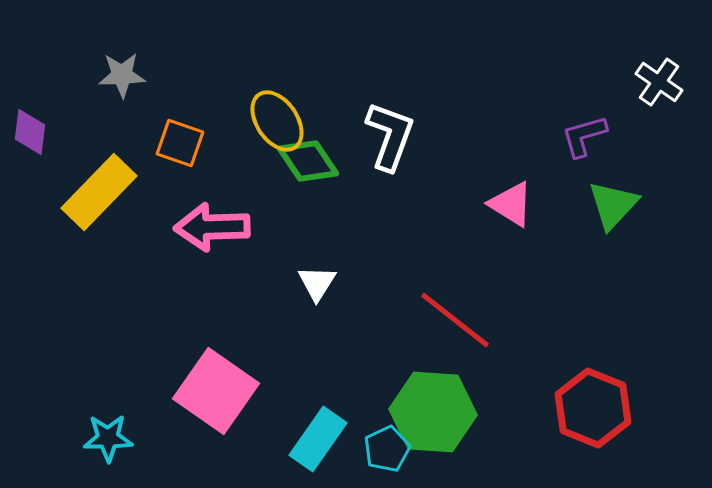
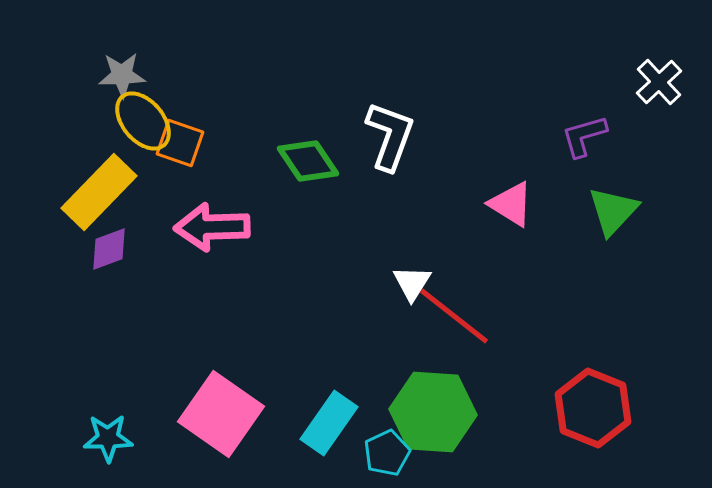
white cross: rotated 12 degrees clockwise
yellow ellipse: moved 134 px left; rotated 6 degrees counterclockwise
purple diamond: moved 79 px right, 117 px down; rotated 63 degrees clockwise
green triangle: moved 6 px down
white triangle: moved 95 px right
red line: moved 1 px left, 4 px up
pink square: moved 5 px right, 23 px down
cyan rectangle: moved 11 px right, 16 px up
cyan pentagon: moved 4 px down
